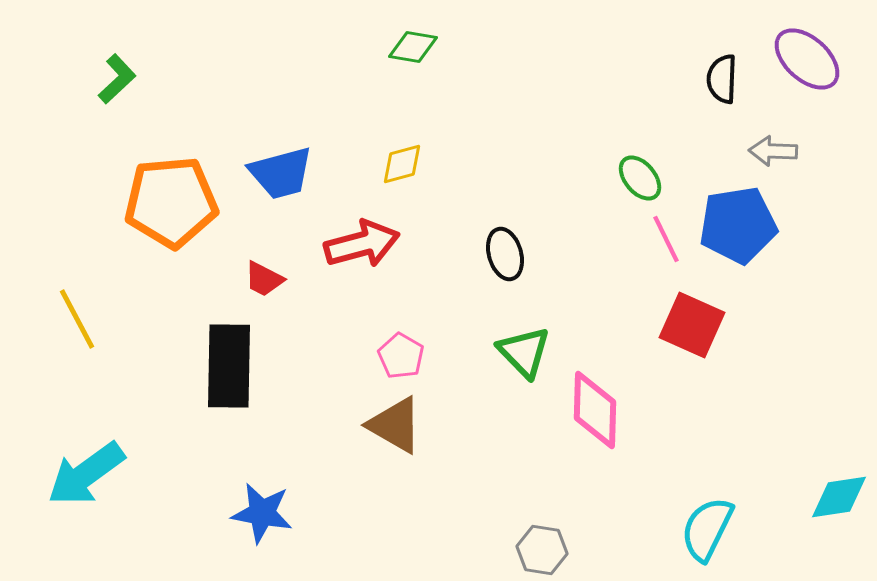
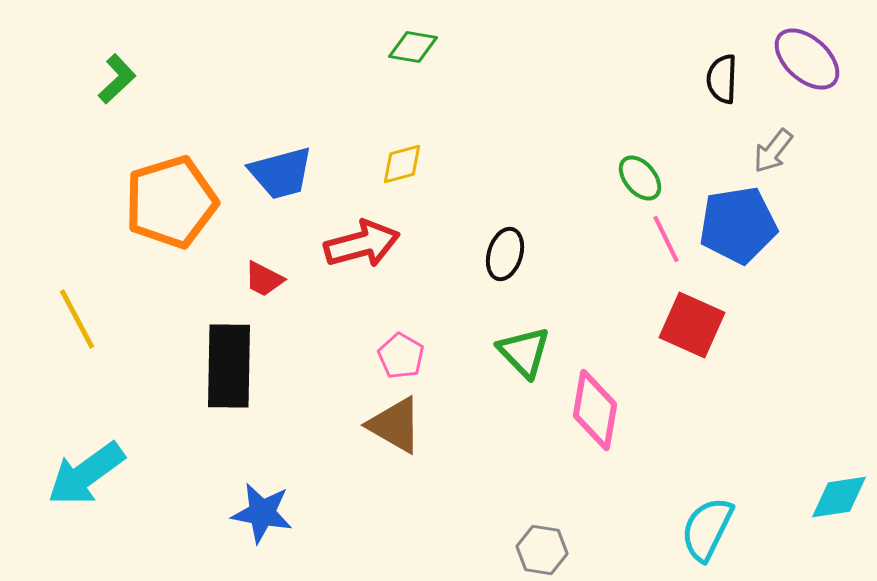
gray arrow: rotated 54 degrees counterclockwise
orange pentagon: rotated 12 degrees counterclockwise
black ellipse: rotated 33 degrees clockwise
pink diamond: rotated 8 degrees clockwise
